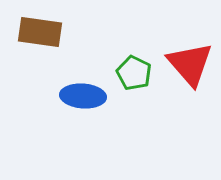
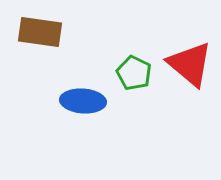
red triangle: rotated 9 degrees counterclockwise
blue ellipse: moved 5 px down
